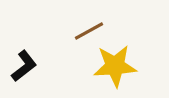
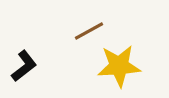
yellow star: moved 4 px right
